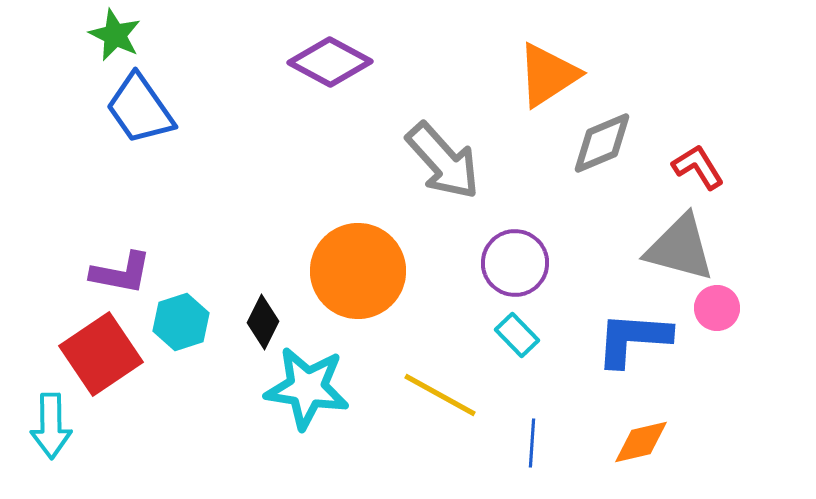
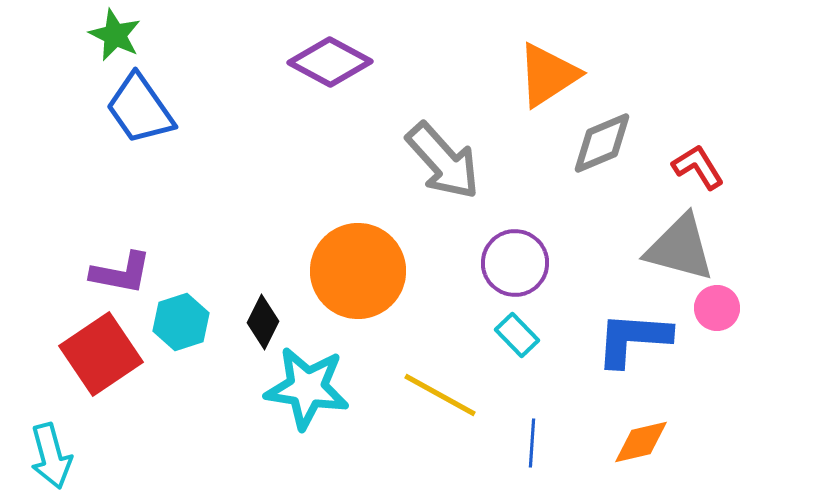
cyan arrow: moved 30 px down; rotated 14 degrees counterclockwise
